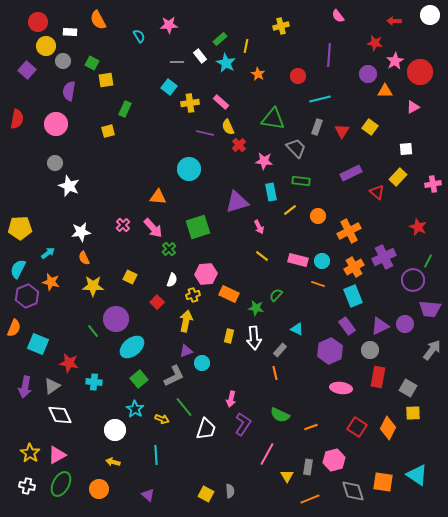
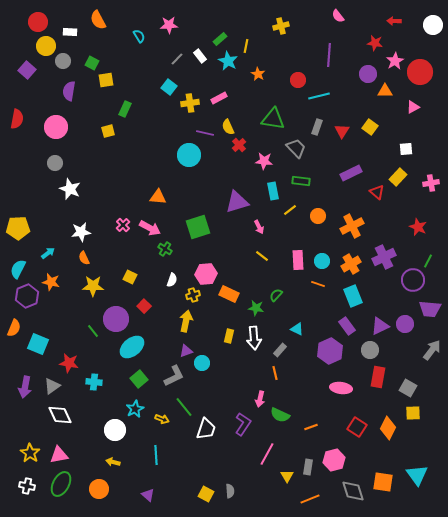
white circle at (430, 15): moved 3 px right, 10 px down
gray line at (177, 62): moved 3 px up; rotated 48 degrees counterclockwise
cyan star at (226, 63): moved 2 px right, 2 px up
red circle at (298, 76): moved 4 px down
cyan line at (320, 99): moved 1 px left, 3 px up
pink rectangle at (221, 102): moved 2 px left, 4 px up; rotated 70 degrees counterclockwise
pink circle at (56, 124): moved 3 px down
cyan circle at (189, 169): moved 14 px up
pink cross at (433, 184): moved 2 px left, 1 px up
white star at (69, 186): moved 1 px right, 3 px down
cyan rectangle at (271, 192): moved 2 px right, 1 px up
yellow pentagon at (20, 228): moved 2 px left
pink arrow at (153, 228): moved 3 px left; rotated 20 degrees counterclockwise
orange cross at (349, 231): moved 3 px right, 5 px up
green cross at (169, 249): moved 4 px left; rotated 16 degrees counterclockwise
pink rectangle at (298, 260): rotated 72 degrees clockwise
orange cross at (354, 267): moved 3 px left, 3 px up
red square at (157, 302): moved 13 px left, 4 px down
pink arrow at (231, 399): moved 29 px right
cyan star at (135, 409): rotated 12 degrees clockwise
pink triangle at (57, 455): moved 2 px right; rotated 18 degrees clockwise
cyan triangle at (417, 475): rotated 20 degrees clockwise
